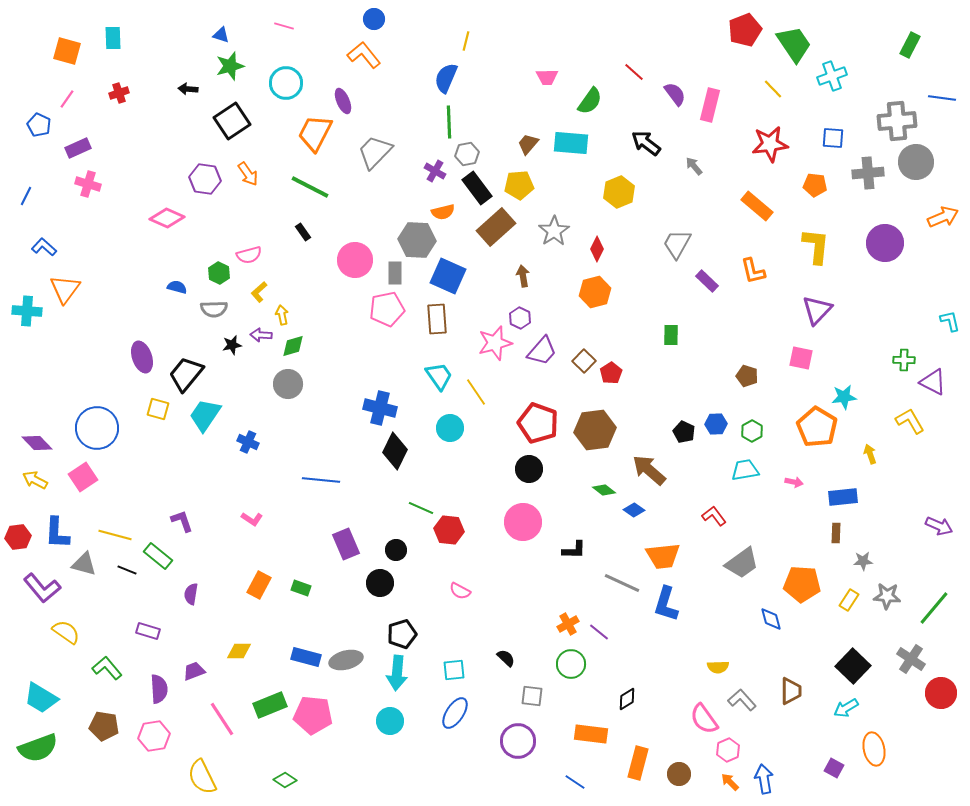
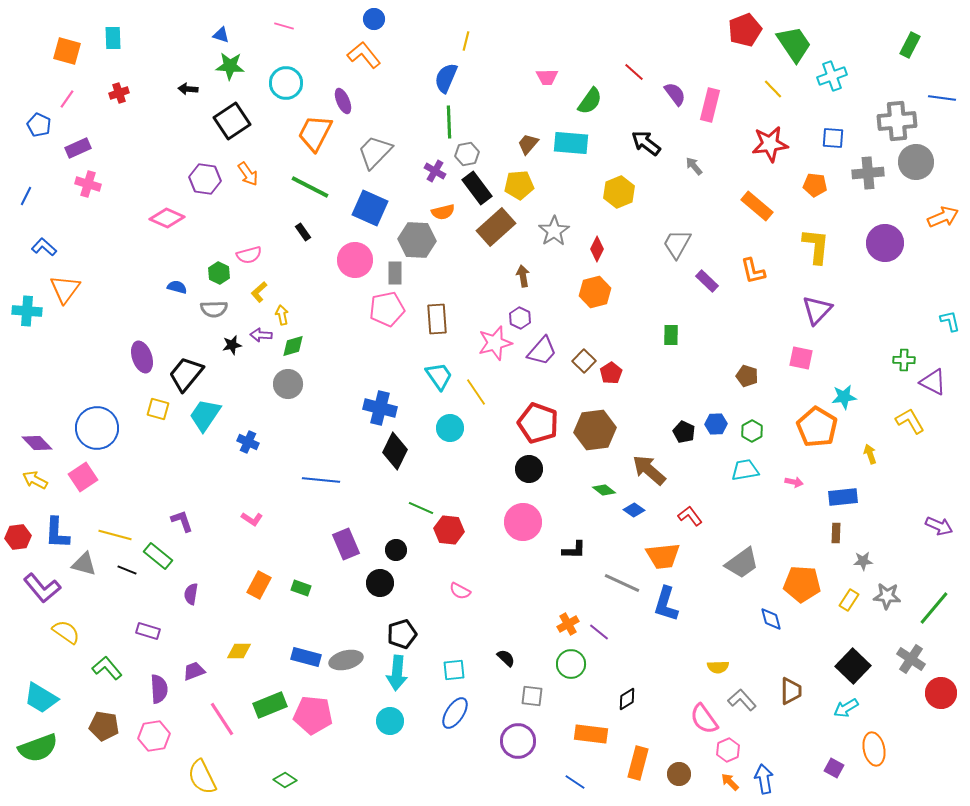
green star at (230, 66): rotated 20 degrees clockwise
blue square at (448, 276): moved 78 px left, 68 px up
red L-shape at (714, 516): moved 24 px left
